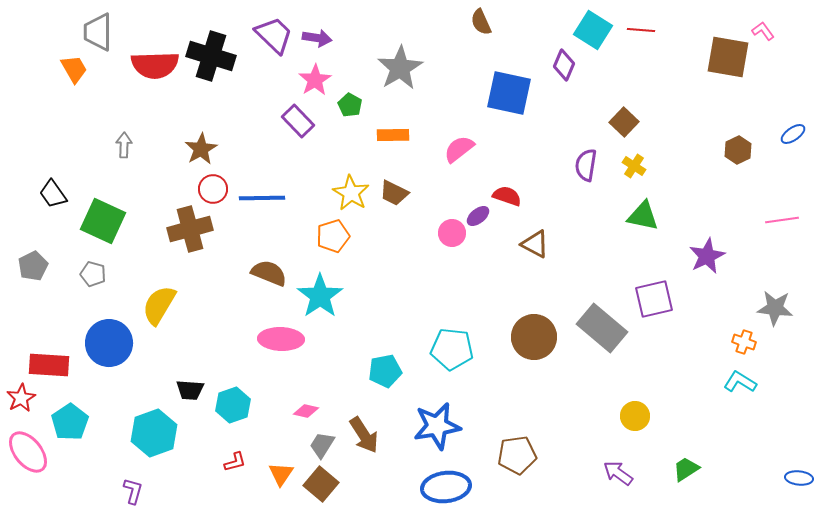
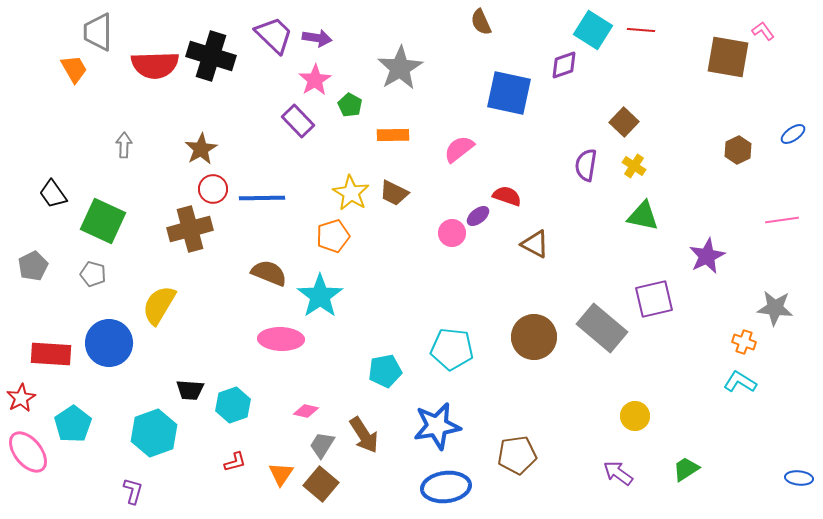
purple diamond at (564, 65): rotated 48 degrees clockwise
red rectangle at (49, 365): moved 2 px right, 11 px up
cyan pentagon at (70, 422): moved 3 px right, 2 px down
